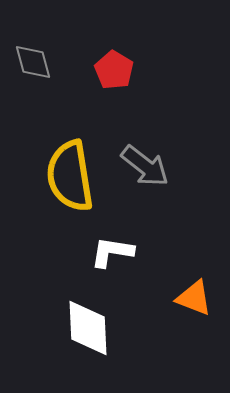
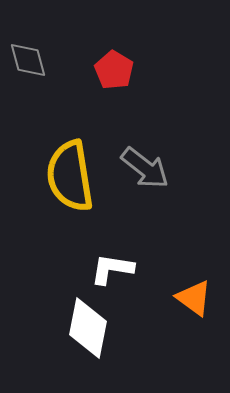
gray diamond: moved 5 px left, 2 px up
gray arrow: moved 2 px down
white L-shape: moved 17 px down
orange triangle: rotated 15 degrees clockwise
white diamond: rotated 14 degrees clockwise
